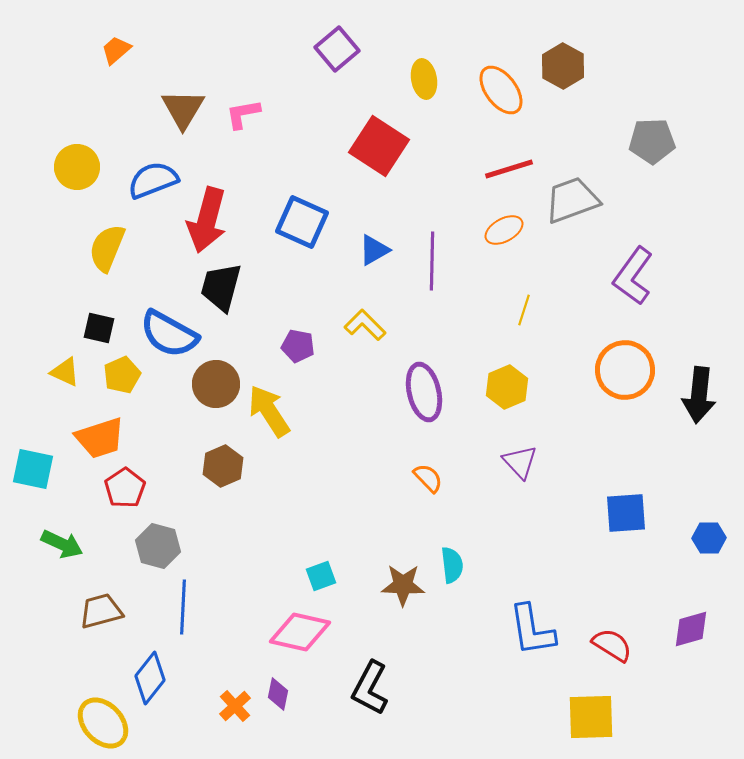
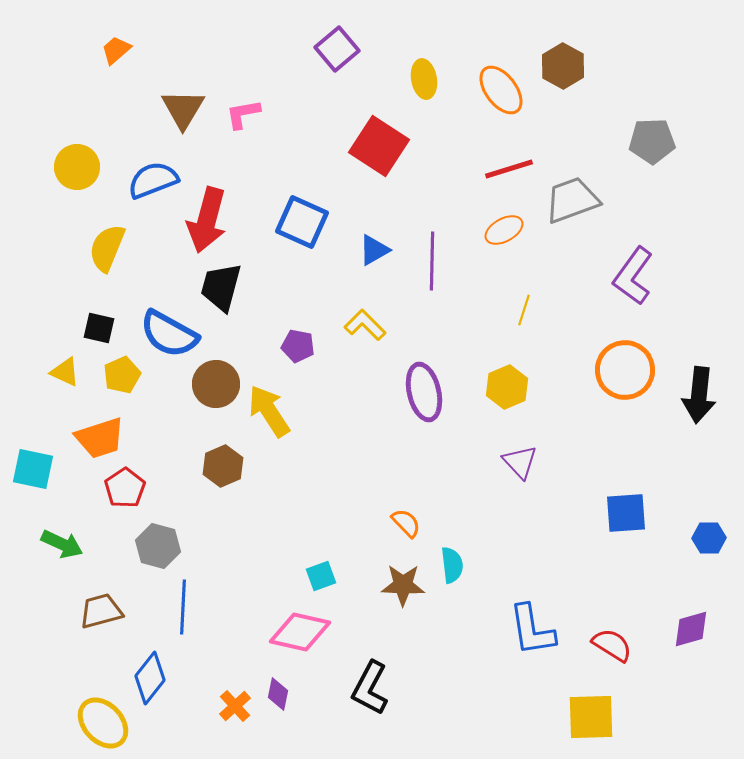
orange semicircle at (428, 478): moved 22 px left, 45 px down
